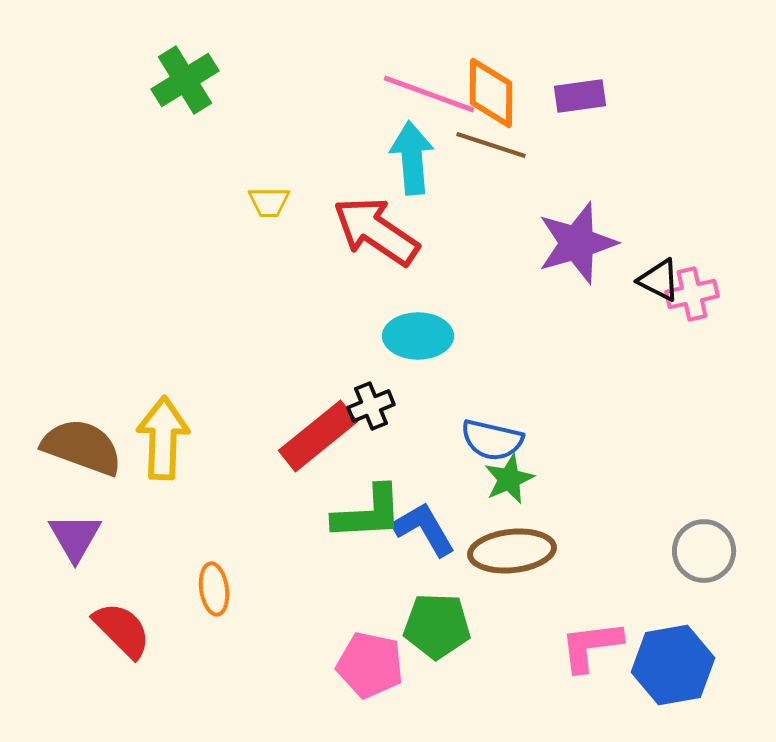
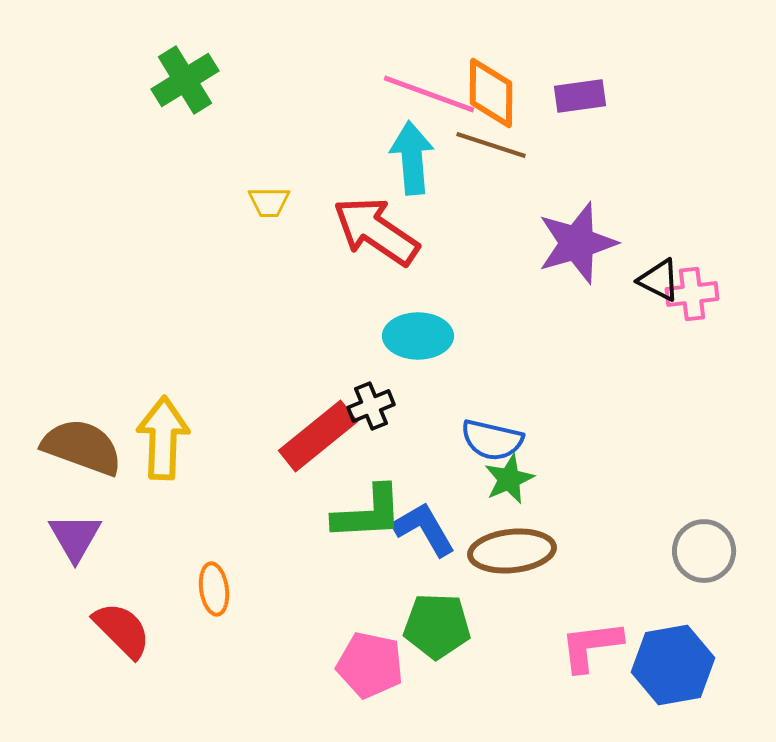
pink cross: rotated 6 degrees clockwise
